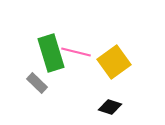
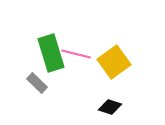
pink line: moved 2 px down
